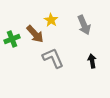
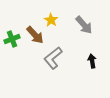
gray arrow: rotated 18 degrees counterclockwise
brown arrow: moved 1 px down
gray L-shape: rotated 105 degrees counterclockwise
